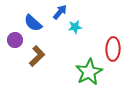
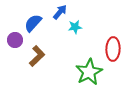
blue semicircle: rotated 90 degrees clockwise
